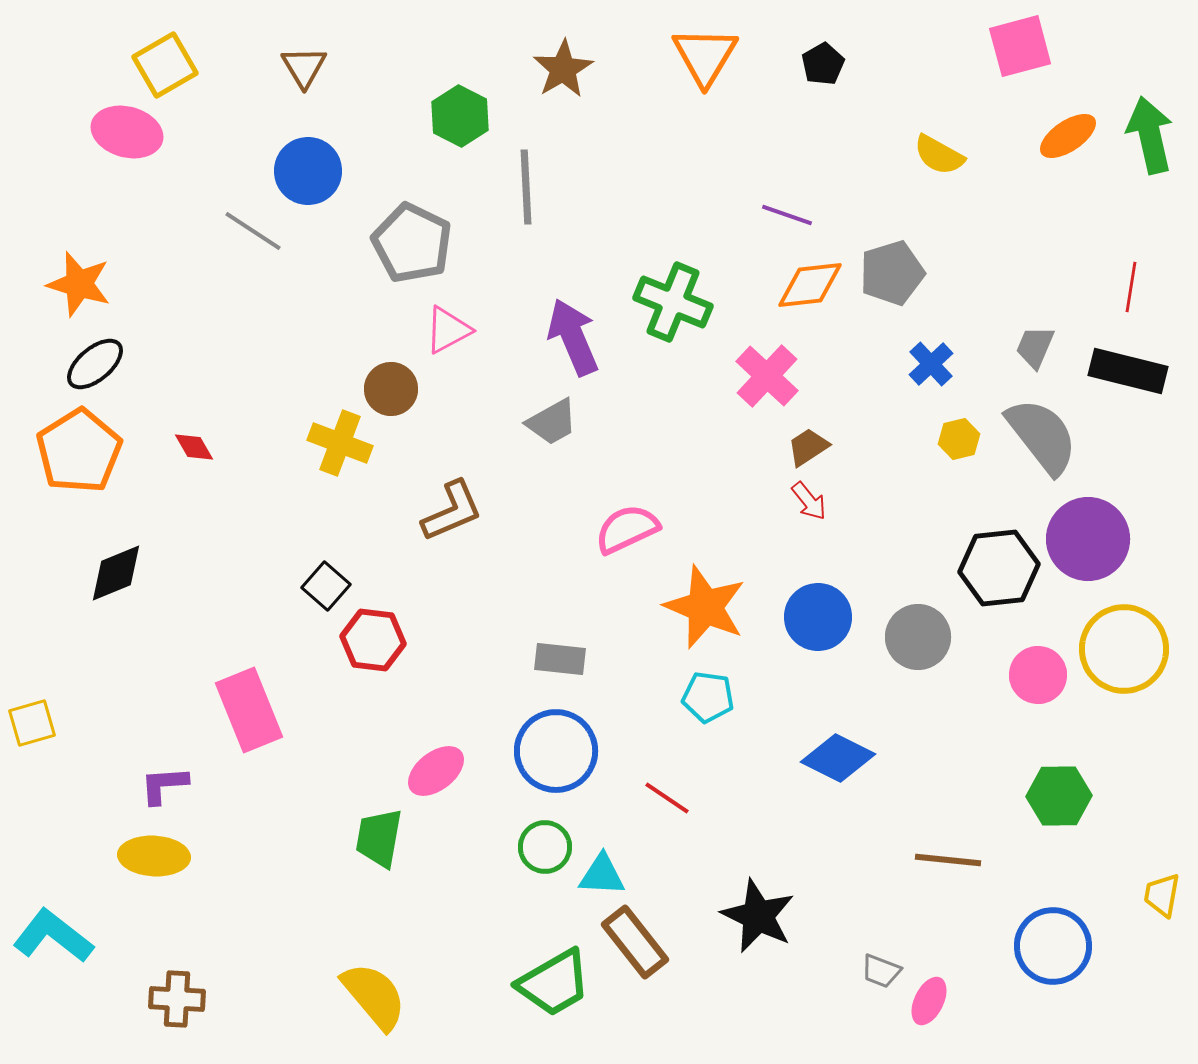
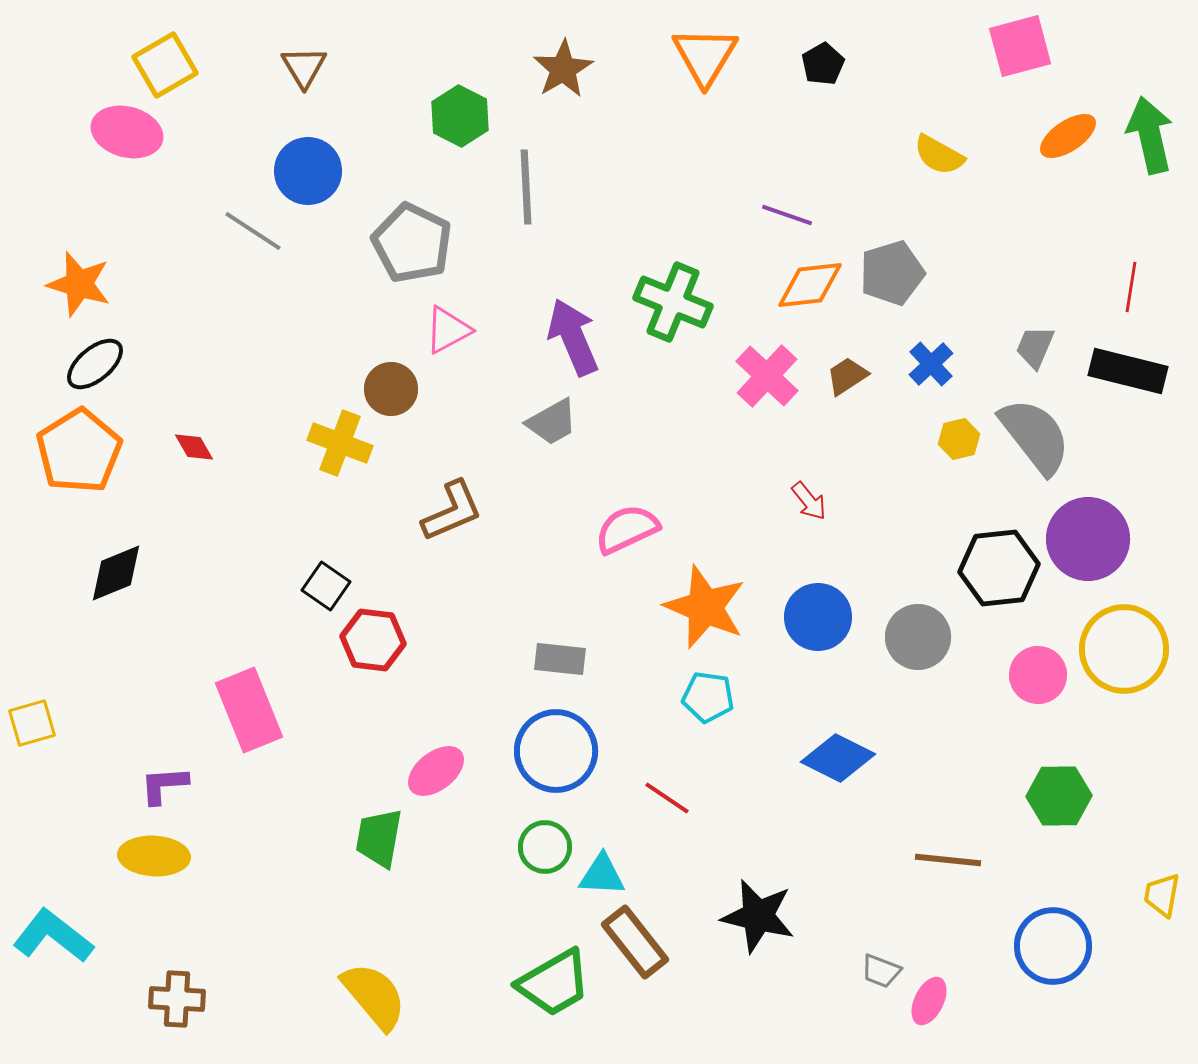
gray semicircle at (1042, 436): moved 7 px left
brown trapezoid at (808, 447): moved 39 px right, 71 px up
black square at (326, 586): rotated 6 degrees counterclockwise
black star at (758, 916): rotated 12 degrees counterclockwise
